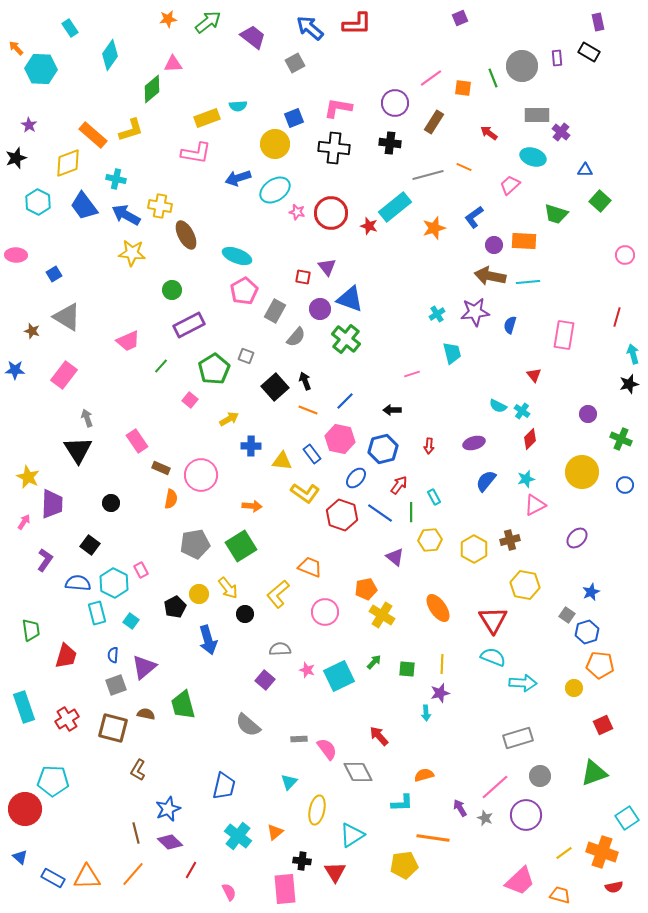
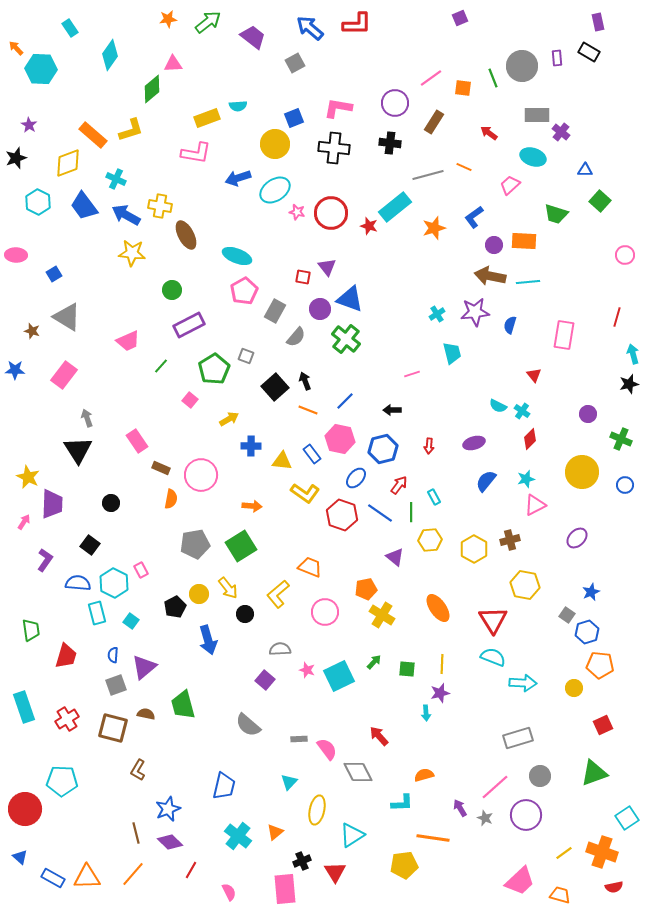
cyan cross at (116, 179): rotated 12 degrees clockwise
cyan pentagon at (53, 781): moved 9 px right
black cross at (302, 861): rotated 30 degrees counterclockwise
